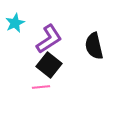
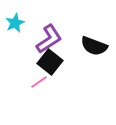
black semicircle: rotated 56 degrees counterclockwise
black square: moved 1 px right, 3 px up
pink line: moved 2 px left, 5 px up; rotated 30 degrees counterclockwise
